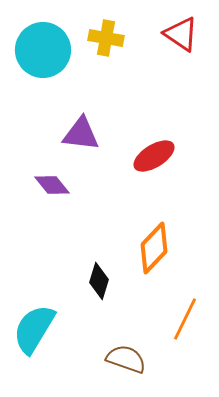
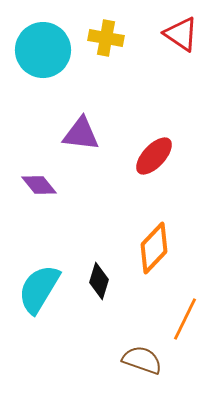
red ellipse: rotated 15 degrees counterclockwise
purple diamond: moved 13 px left
cyan semicircle: moved 5 px right, 40 px up
brown semicircle: moved 16 px right, 1 px down
